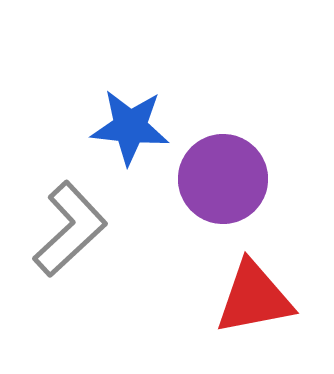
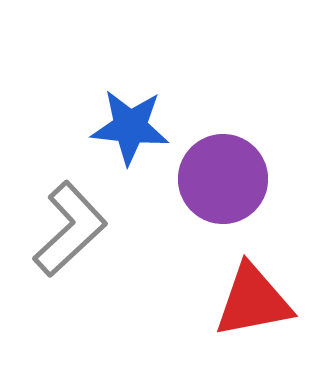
red triangle: moved 1 px left, 3 px down
